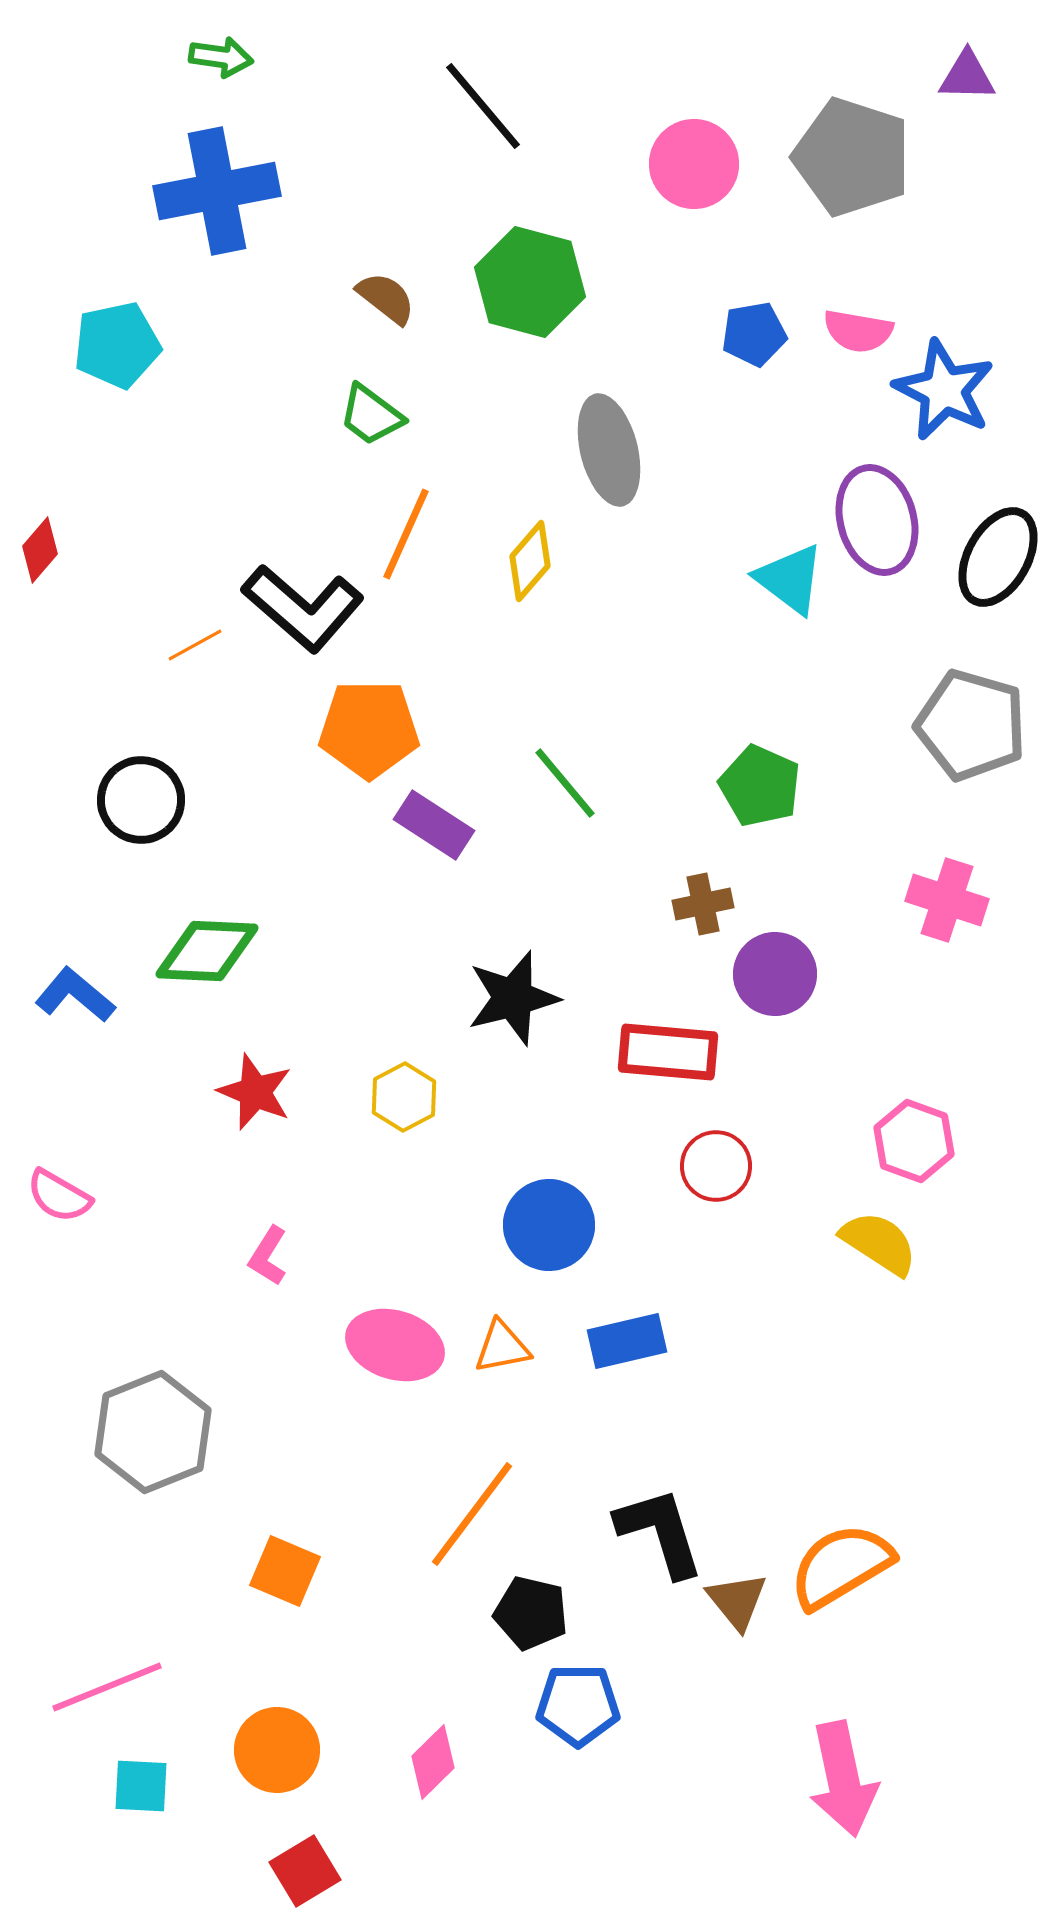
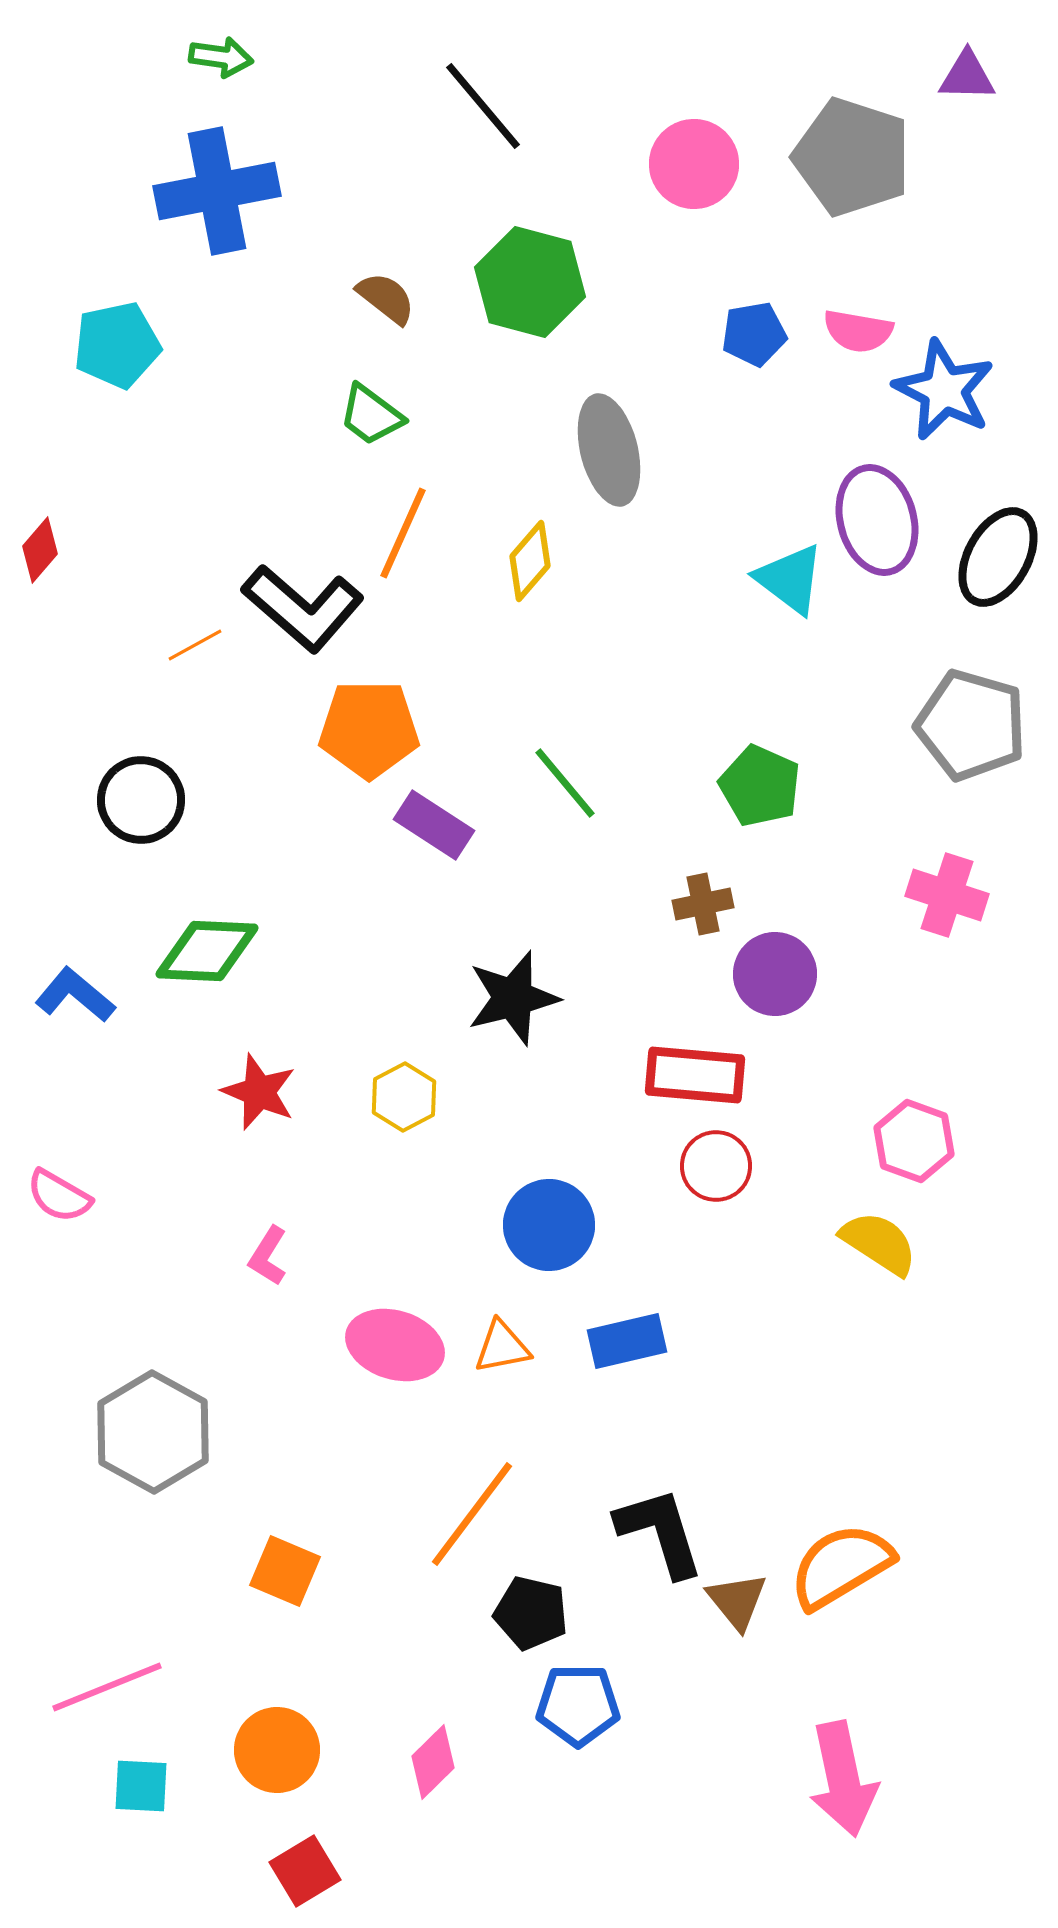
orange line at (406, 534): moved 3 px left, 1 px up
pink cross at (947, 900): moved 5 px up
red rectangle at (668, 1052): moved 27 px right, 23 px down
red star at (255, 1092): moved 4 px right
gray hexagon at (153, 1432): rotated 9 degrees counterclockwise
